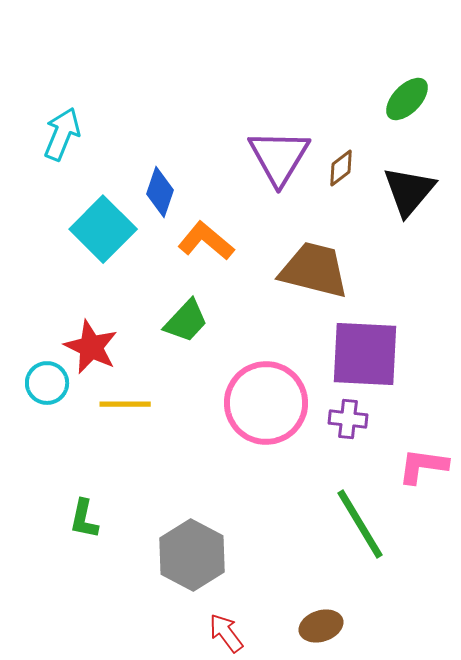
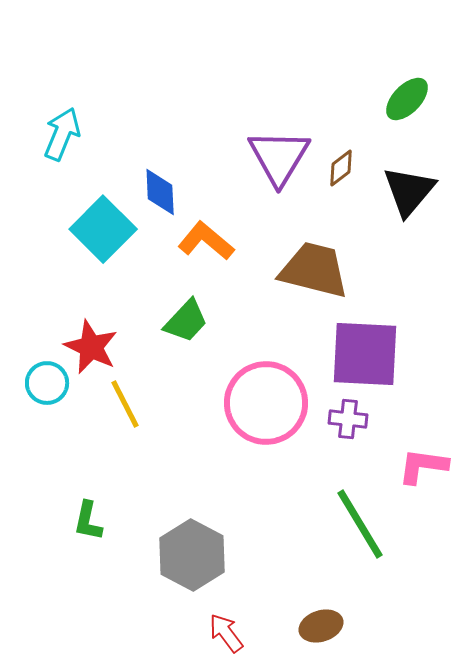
blue diamond: rotated 21 degrees counterclockwise
yellow line: rotated 63 degrees clockwise
green L-shape: moved 4 px right, 2 px down
